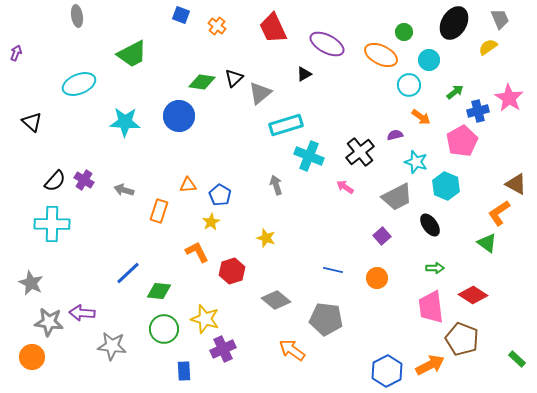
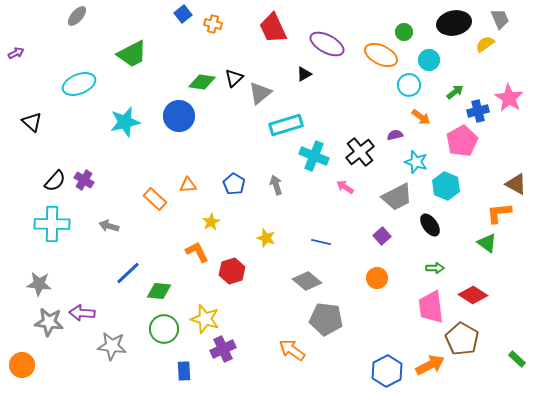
blue square at (181, 15): moved 2 px right, 1 px up; rotated 30 degrees clockwise
gray ellipse at (77, 16): rotated 50 degrees clockwise
black ellipse at (454, 23): rotated 48 degrees clockwise
orange cross at (217, 26): moved 4 px left, 2 px up; rotated 24 degrees counterclockwise
yellow semicircle at (488, 47): moved 3 px left, 3 px up
purple arrow at (16, 53): rotated 42 degrees clockwise
cyan star at (125, 122): rotated 16 degrees counterclockwise
cyan cross at (309, 156): moved 5 px right
gray arrow at (124, 190): moved 15 px left, 36 px down
blue pentagon at (220, 195): moved 14 px right, 11 px up
orange rectangle at (159, 211): moved 4 px left, 12 px up; rotated 65 degrees counterclockwise
orange L-shape at (499, 213): rotated 28 degrees clockwise
blue line at (333, 270): moved 12 px left, 28 px up
gray star at (31, 283): moved 8 px right, 1 px down; rotated 20 degrees counterclockwise
gray diamond at (276, 300): moved 31 px right, 19 px up
brown pentagon at (462, 339): rotated 8 degrees clockwise
orange circle at (32, 357): moved 10 px left, 8 px down
